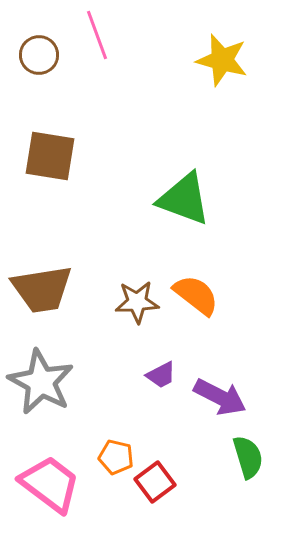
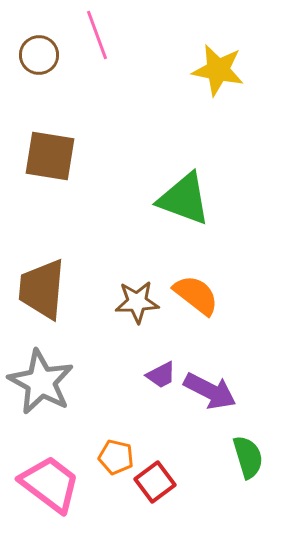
yellow star: moved 4 px left, 10 px down; rotated 4 degrees counterclockwise
brown trapezoid: rotated 104 degrees clockwise
purple arrow: moved 10 px left, 6 px up
